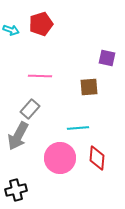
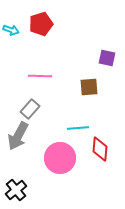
red diamond: moved 3 px right, 9 px up
black cross: rotated 25 degrees counterclockwise
